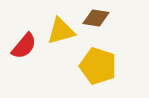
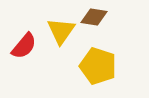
brown diamond: moved 2 px left, 1 px up
yellow triangle: rotated 40 degrees counterclockwise
